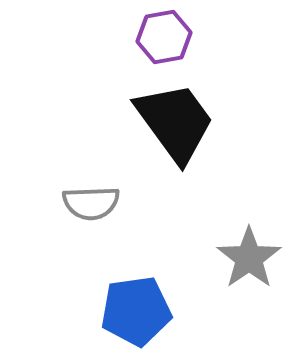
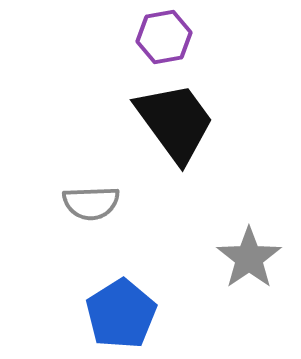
blue pentagon: moved 15 px left, 3 px down; rotated 24 degrees counterclockwise
